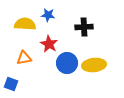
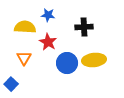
yellow semicircle: moved 3 px down
red star: moved 1 px left, 2 px up
orange triangle: rotated 49 degrees counterclockwise
yellow ellipse: moved 5 px up
blue square: rotated 24 degrees clockwise
